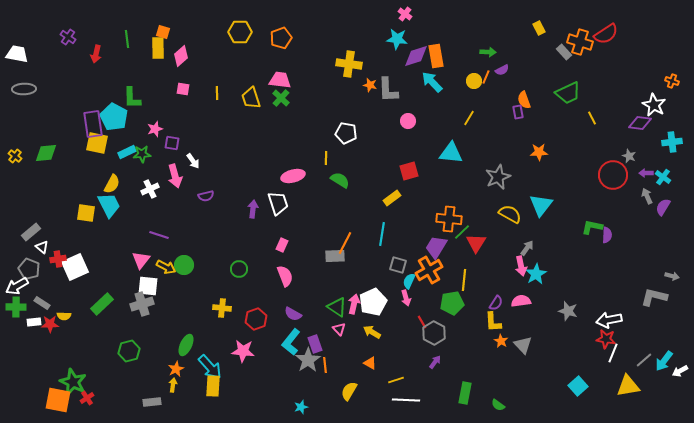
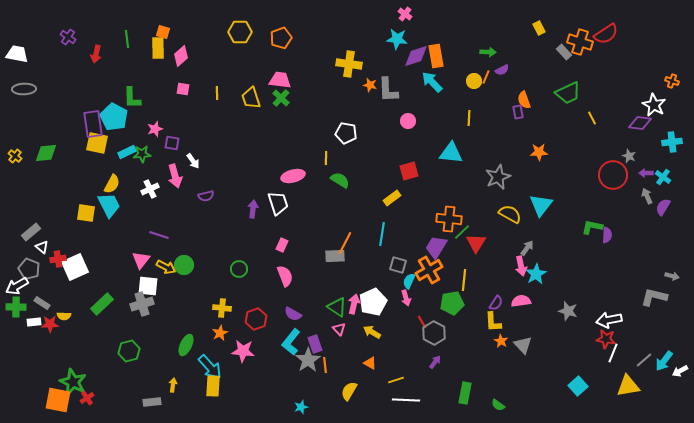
yellow line at (469, 118): rotated 28 degrees counterclockwise
orange star at (176, 369): moved 44 px right, 36 px up
